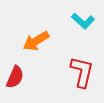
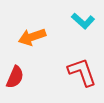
orange arrow: moved 4 px left, 4 px up; rotated 12 degrees clockwise
red L-shape: rotated 32 degrees counterclockwise
